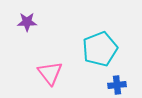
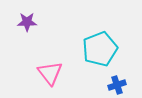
blue cross: rotated 12 degrees counterclockwise
